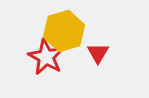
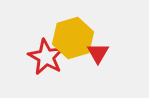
yellow hexagon: moved 9 px right, 7 px down
